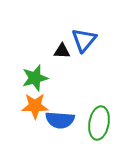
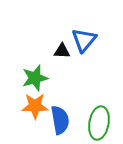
blue semicircle: rotated 104 degrees counterclockwise
